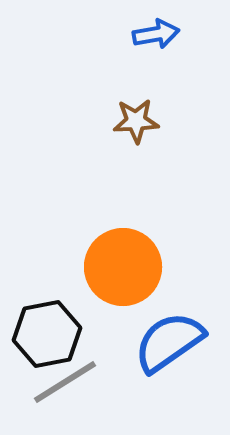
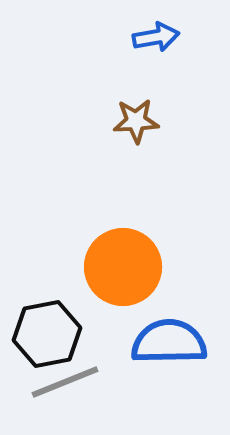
blue arrow: moved 3 px down
blue semicircle: rotated 34 degrees clockwise
gray line: rotated 10 degrees clockwise
